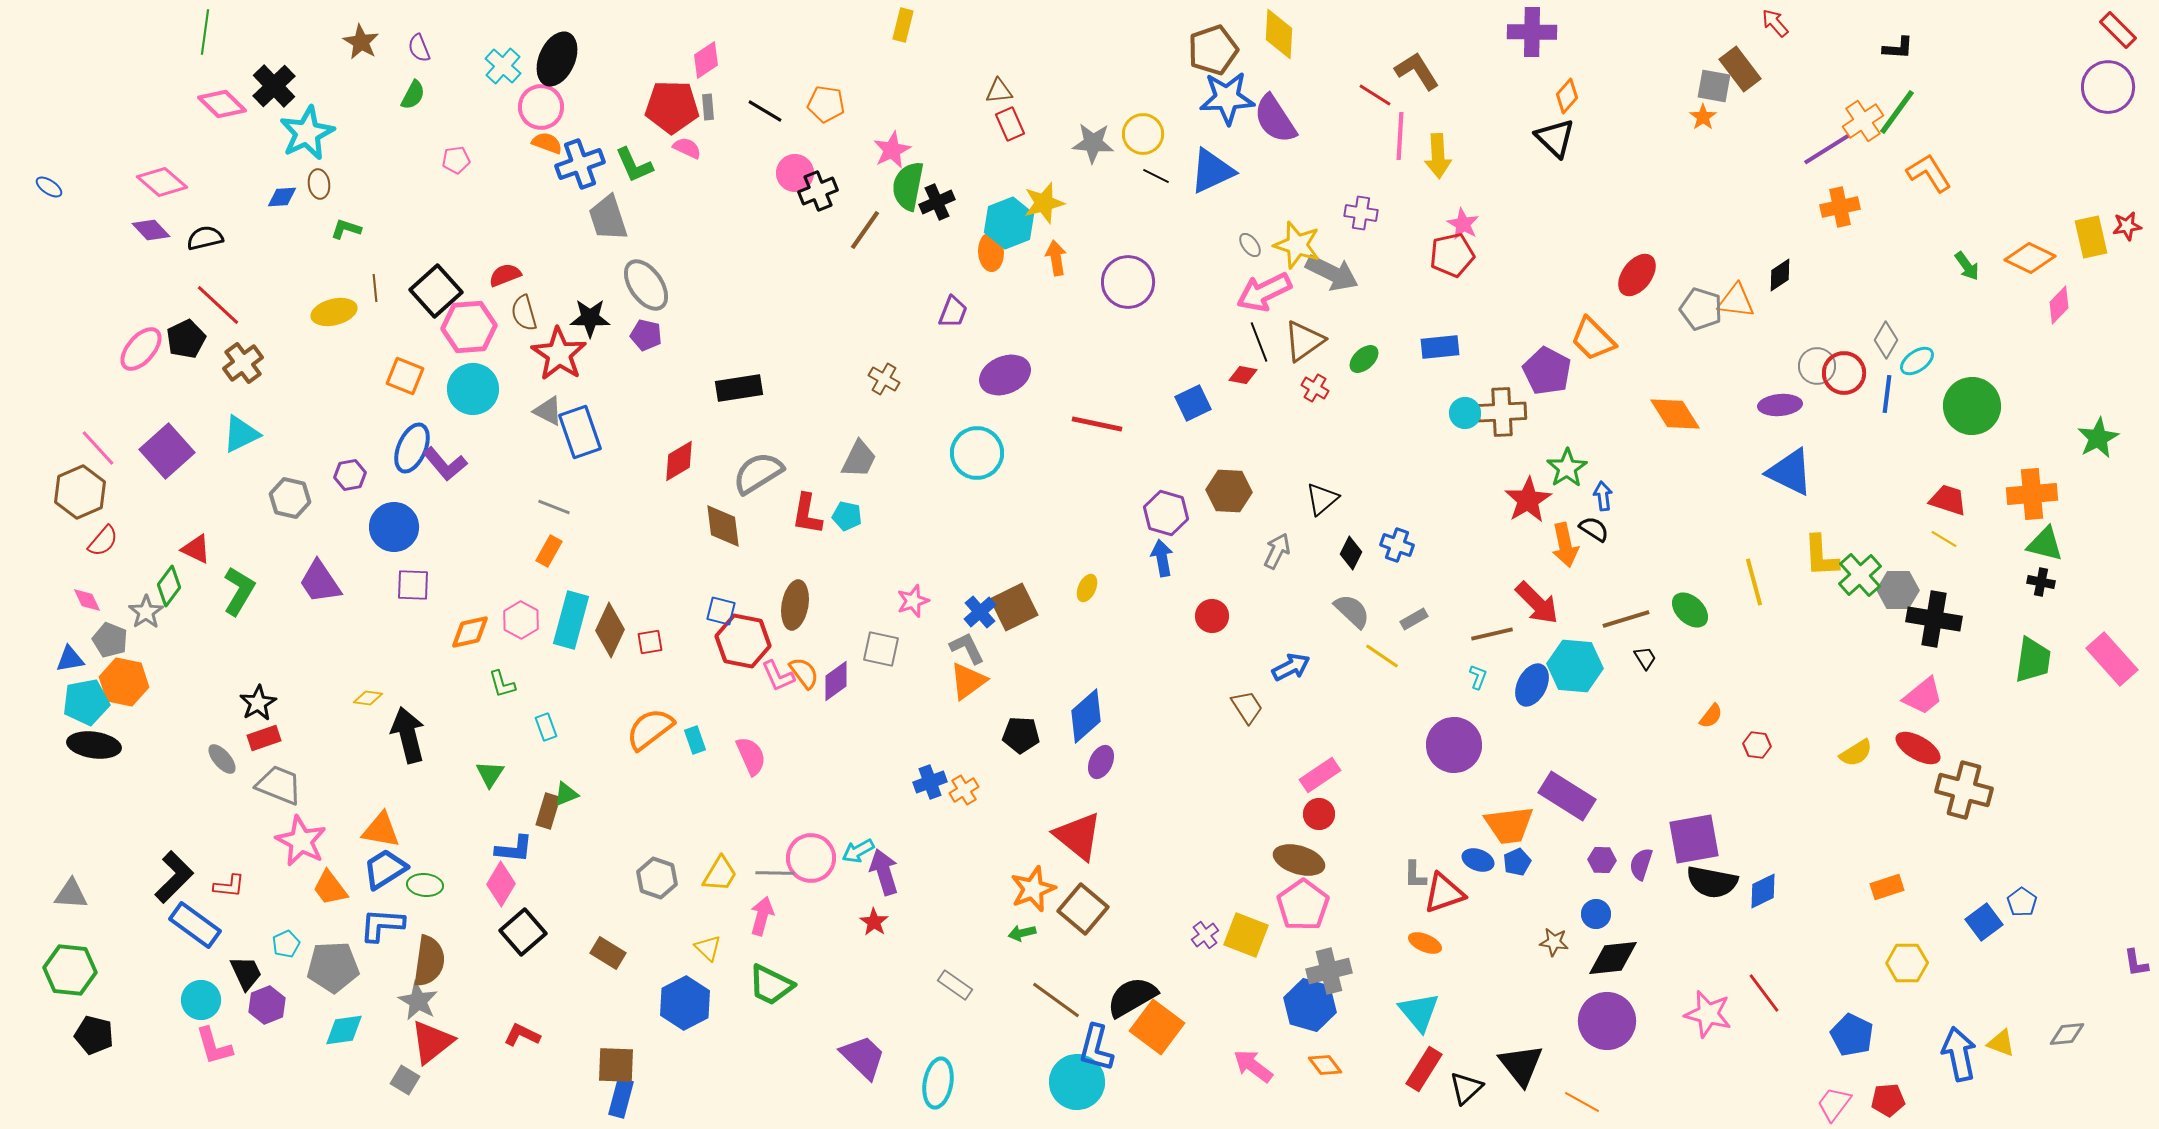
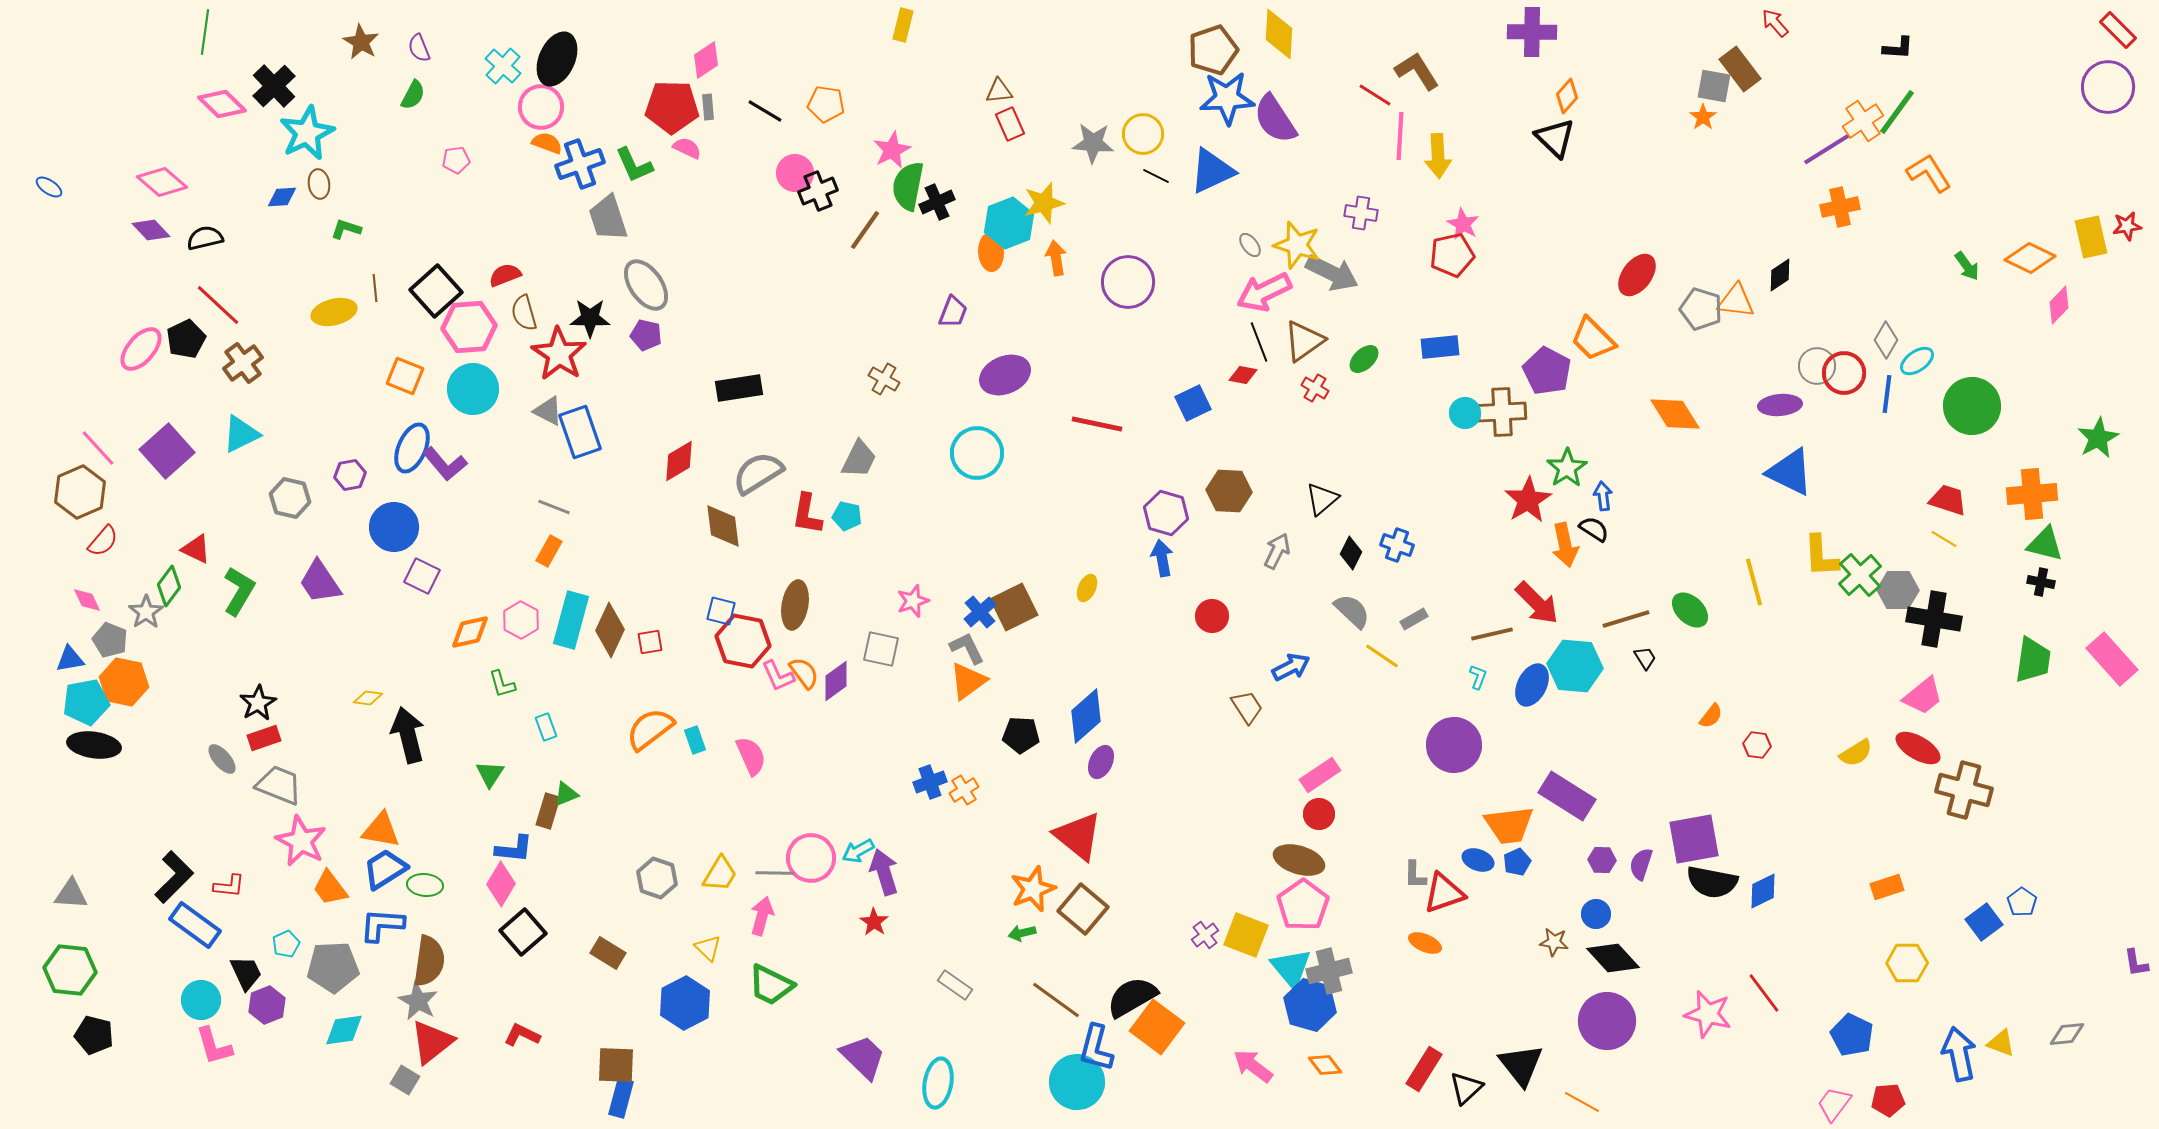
purple square at (413, 585): moved 9 px right, 9 px up; rotated 24 degrees clockwise
black diamond at (1613, 958): rotated 54 degrees clockwise
cyan triangle at (1419, 1012): moved 128 px left, 44 px up
